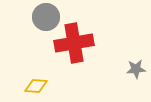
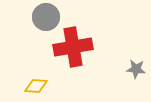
red cross: moved 1 px left, 4 px down
gray star: rotated 12 degrees clockwise
